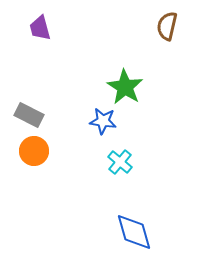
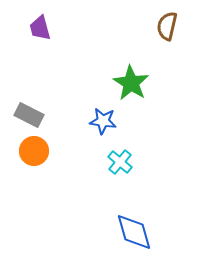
green star: moved 6 px right, 4 px up
